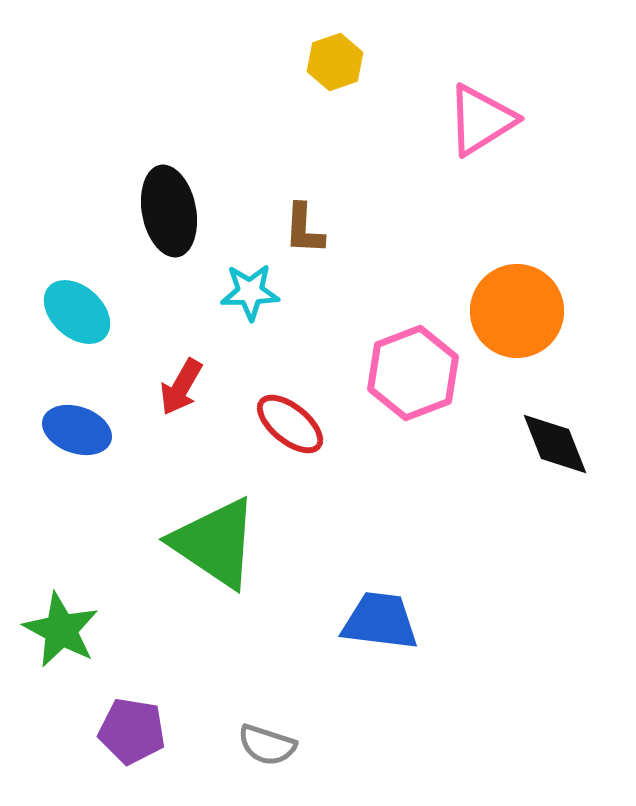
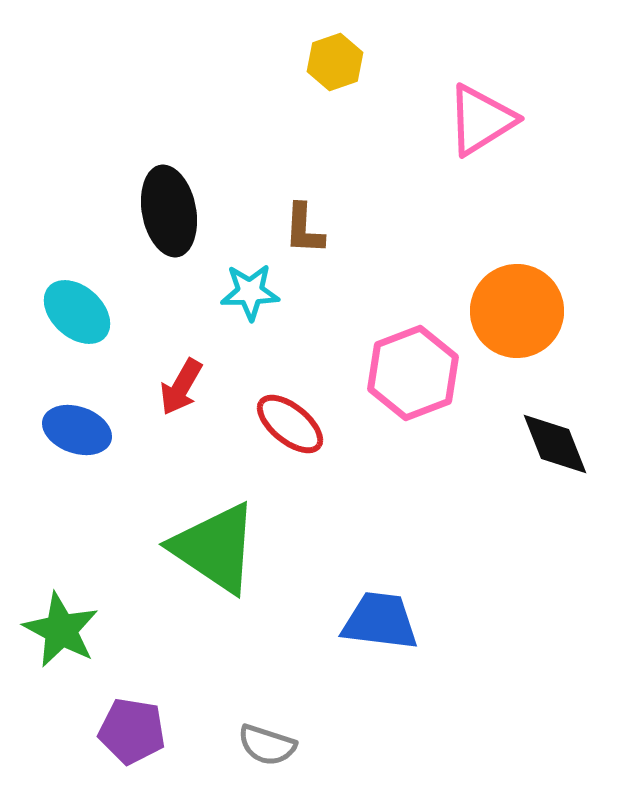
green triangle: moved 5 px down
